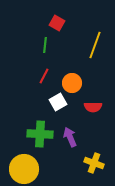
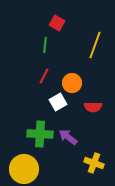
purple arrow: moved 2 px left; rotated 30 degrees counterclockwise
